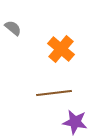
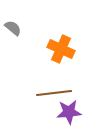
orange cross: rotated 16 degrees counterclockwise
purple star: moved 6 px left, 10 px up; rotated 15 degrees counterclockwise
